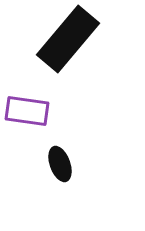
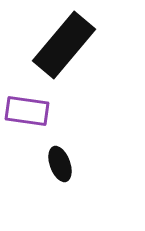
black rectangle: moved 4 px left, 6 px down
